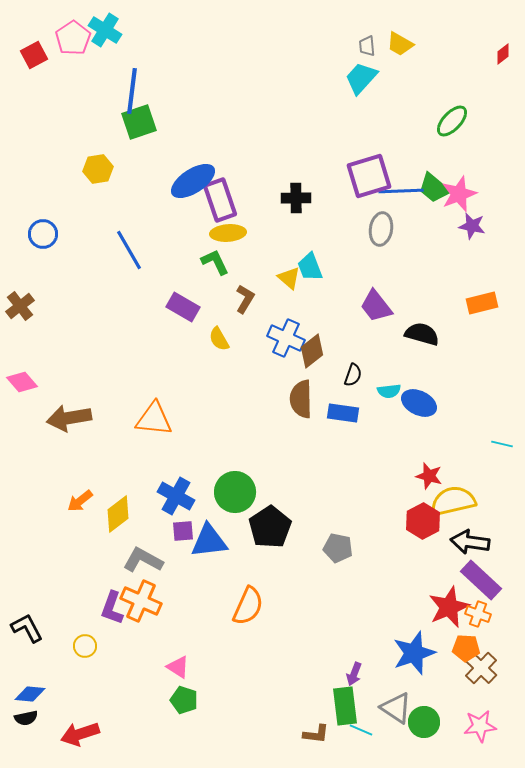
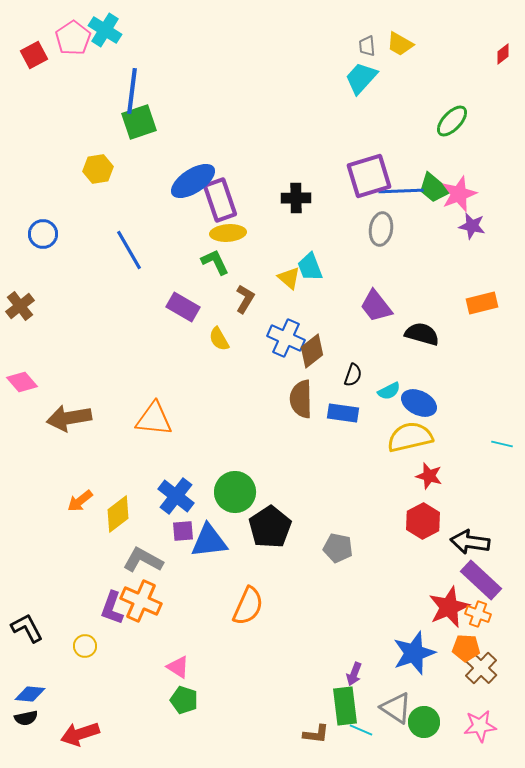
cyan semicircle at (389, 391): rotated 20 degrees counterclockwise
blue cross at (176, 496): rotated 9 degrees clockwise
yellow semicircle at (453, 501): moved 43 px left, 64 px up
